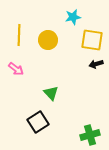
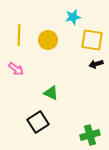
green triangle: rotated 21 degrees counterclockwise
